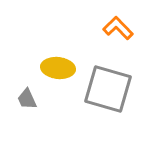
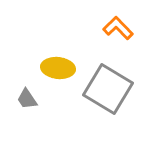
gray square: rotated 15 degrees clockwise
gray trapezoid: rotated 10 degrees counterclockwise
